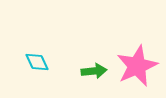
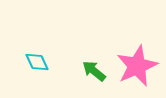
green arrow: rotated 135 degrees counterclockwise
